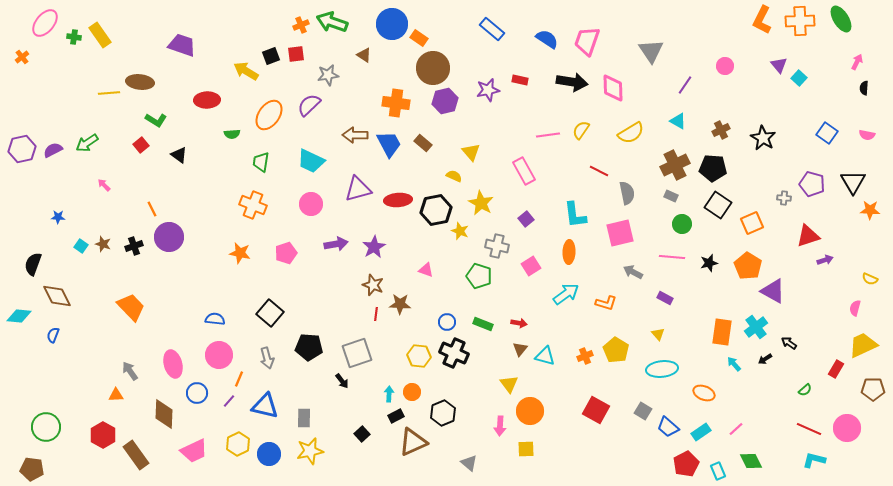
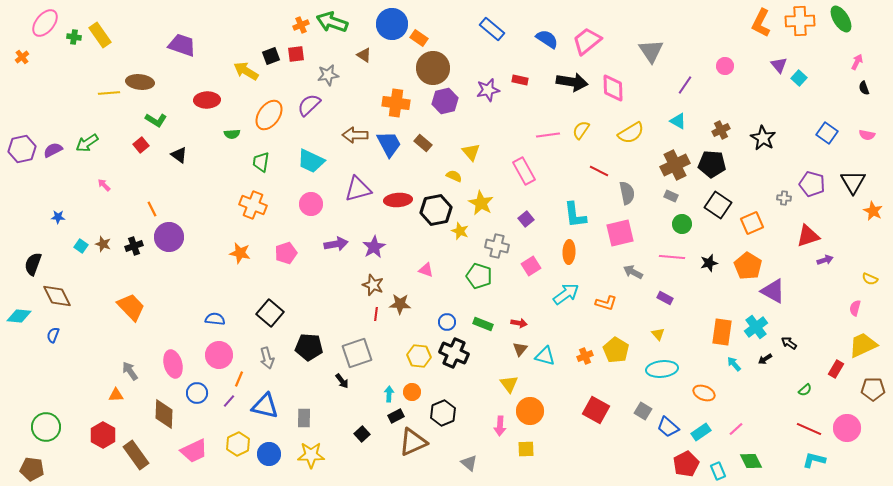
orange L-shape at (762, 20): moved 1 px left, 3 px down
pink trapezoid at (587, 41): rotated 32 degrees clockwise
black semicircle at (864, 88): rotated 24 degrees counterclockwise
black pentagon at (713, 168): moved 1 px left, 4 px up
orange star at (870, 210): moved 3 px right, 1 px down; rotated 24 degrees clockwise
yellow star at (310, 451): moved 1 px right, 4 px down; rotated 12 degrees clockwise
